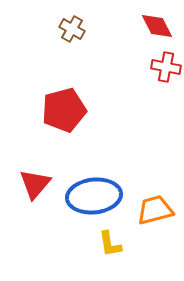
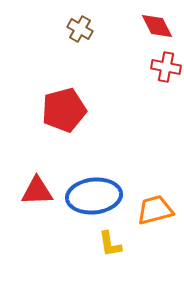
brown cross: moved 8 px right
red triangle: moved 2 px right, 7 px down; rotated 48 degrees clockwise
